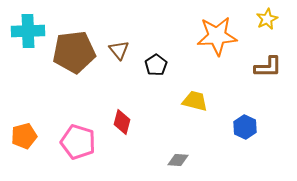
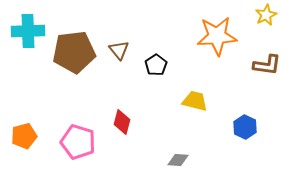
yellow star: moved 1 px left, 4 px up
brown L-shape: moved 1 px left, 2 px up; rotated 8 degrees clockwise
